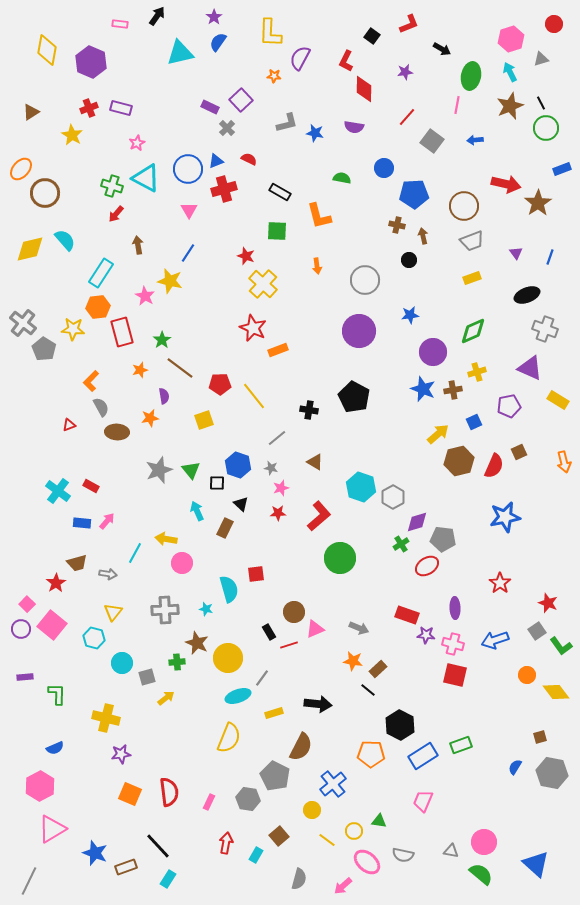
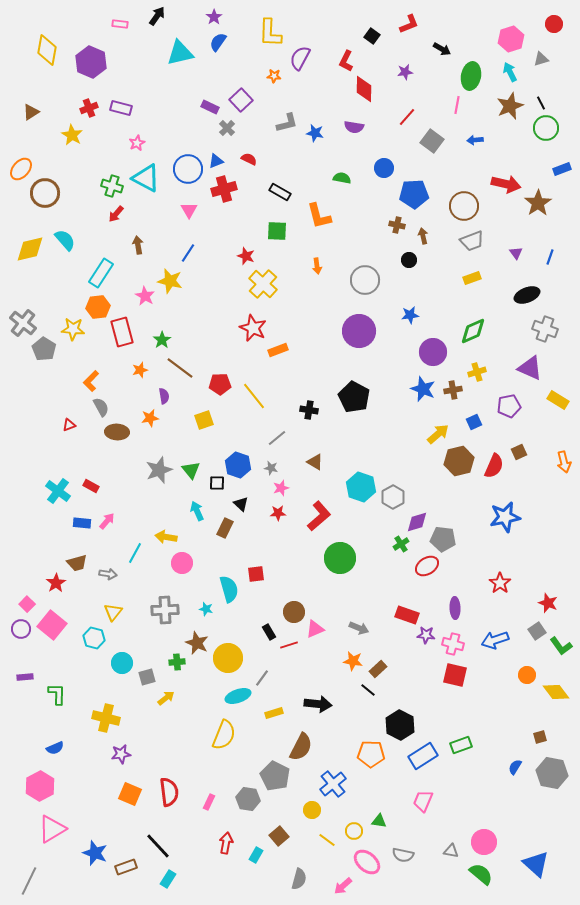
yellow arrow at (166, 539): moved 2 px up
yellow semicircle at (229, 738): moved 5 px left, 3 px up
